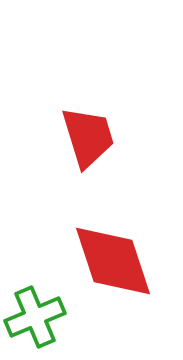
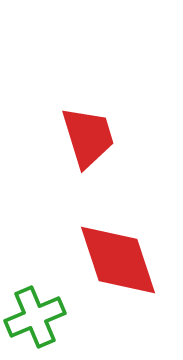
red diamond: moved 5 px right, 1 px up
